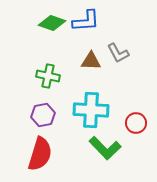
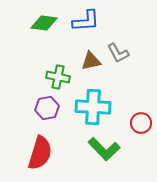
green diamond: moved 8 px left; rotated 12 degrees counterclockwise
brown triangle: rotated 15 degrees counterclockwise
green cross: moved 10 px right, 1 px down
cyan cross: moved 2 px right, 3 px up
purple hexagon: moved 4 px right, 7 px up
red circle: moved 5 px right
green L-shape: moved 1 px left, 1 px down
red semicircle: moved 1 px up
